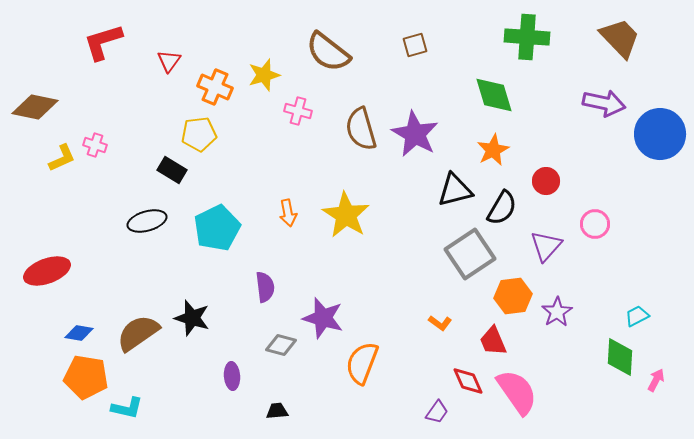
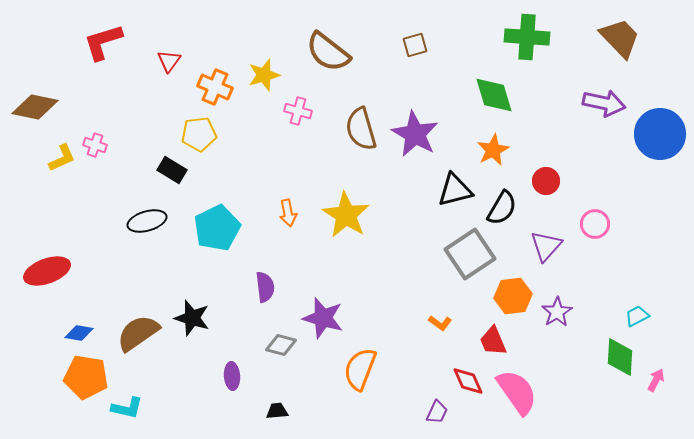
orange semicircle at (362, 363): moved 2 px left, 6 px down
purple trapezoid at (437, 412): rotated 10 degrees counterclockwise
